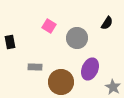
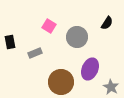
gray circle: moved 1 px up
gray rectangle: moved 14 px up; rotated 24 degrees counterclockwise
gray star: moved 2 px left
